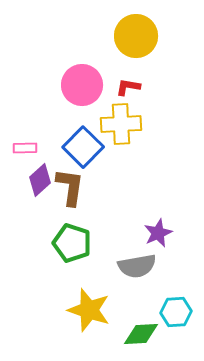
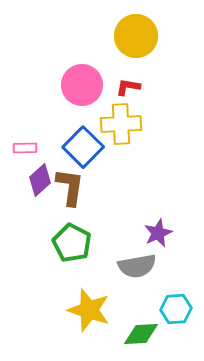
green pentagon: rotated 9 degrees clockwise
cyan hexagon: moved 3 px up
